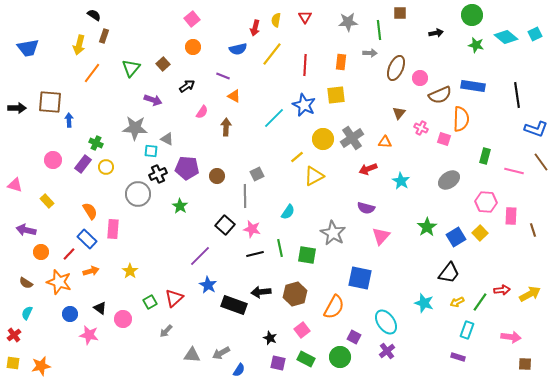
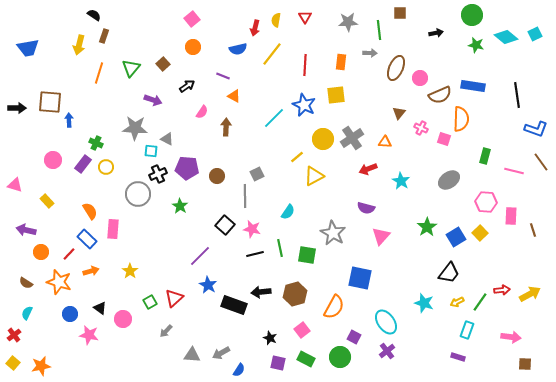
orange line at (92, 73): moved 7 px right; rotated 20 degrees counterclockwise
yellow square at (13, 363): rotated 32 degrees clockwise
